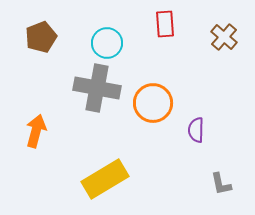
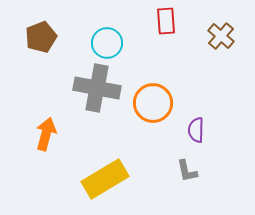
red rectangle: moved 1 px right, 3 px up
brown cross: moved 3 px left, 1 px up
orange arrow: moved 10 px right, 3 px down
gray L-shape: moved 34 px left, 13 px up
